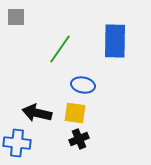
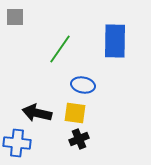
gray square: moved 1 px left
